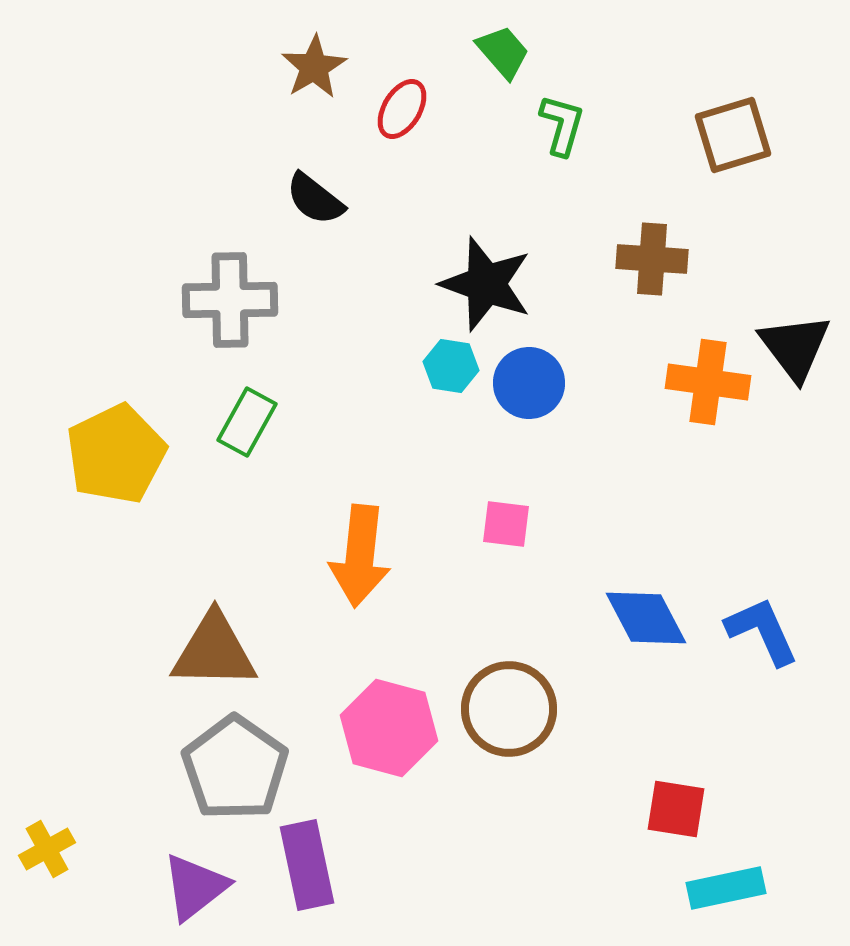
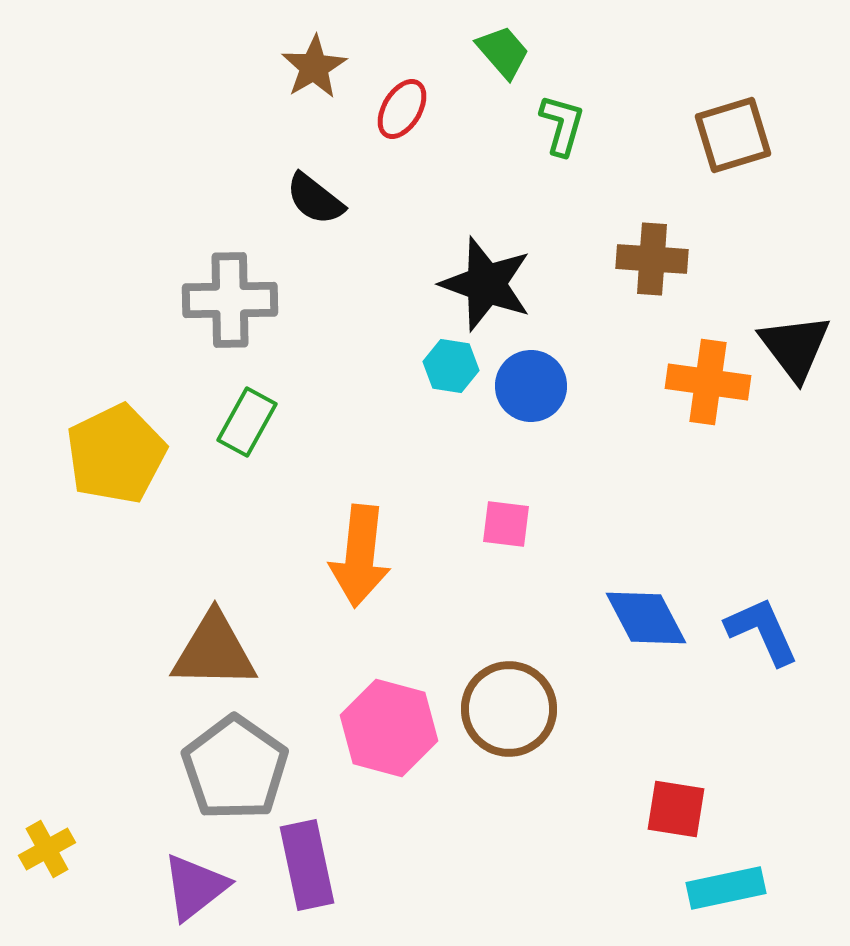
blue circle: moved 2 px right, 3 px down
